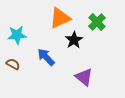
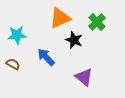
black star: rotated 18 degrees counterclockwise
